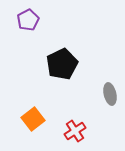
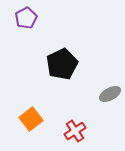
purple pentagon: moved 2 px left, 2 px up
gray ellipse: rotated 75 degrees clockwise
orange square: moved 2 px left
